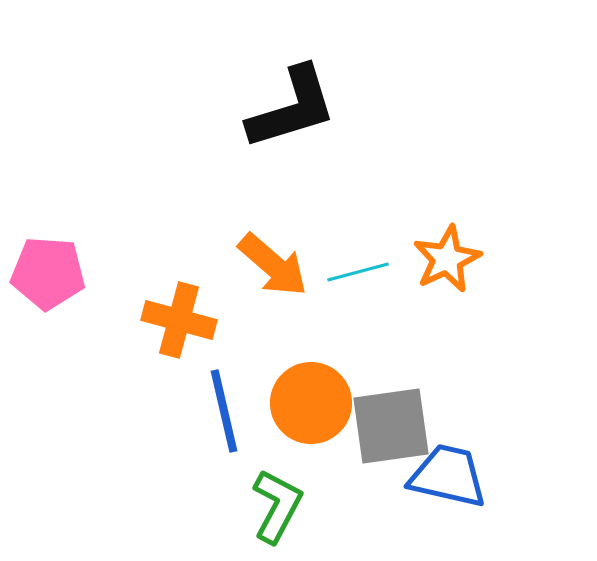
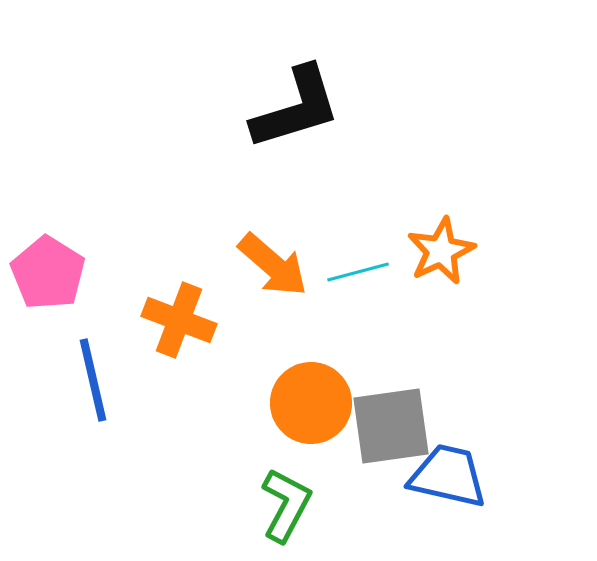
black L-shape: moved 4 px right
orange star: moved 6 px left, 8 px up
pink pentagon: rotated 28 degrees clockwise
orange cross: rotated 6 degrees clockwise
blue line: moved 131 px left, 31 px up
green L-shape: moved 9 px right, 1 px up
